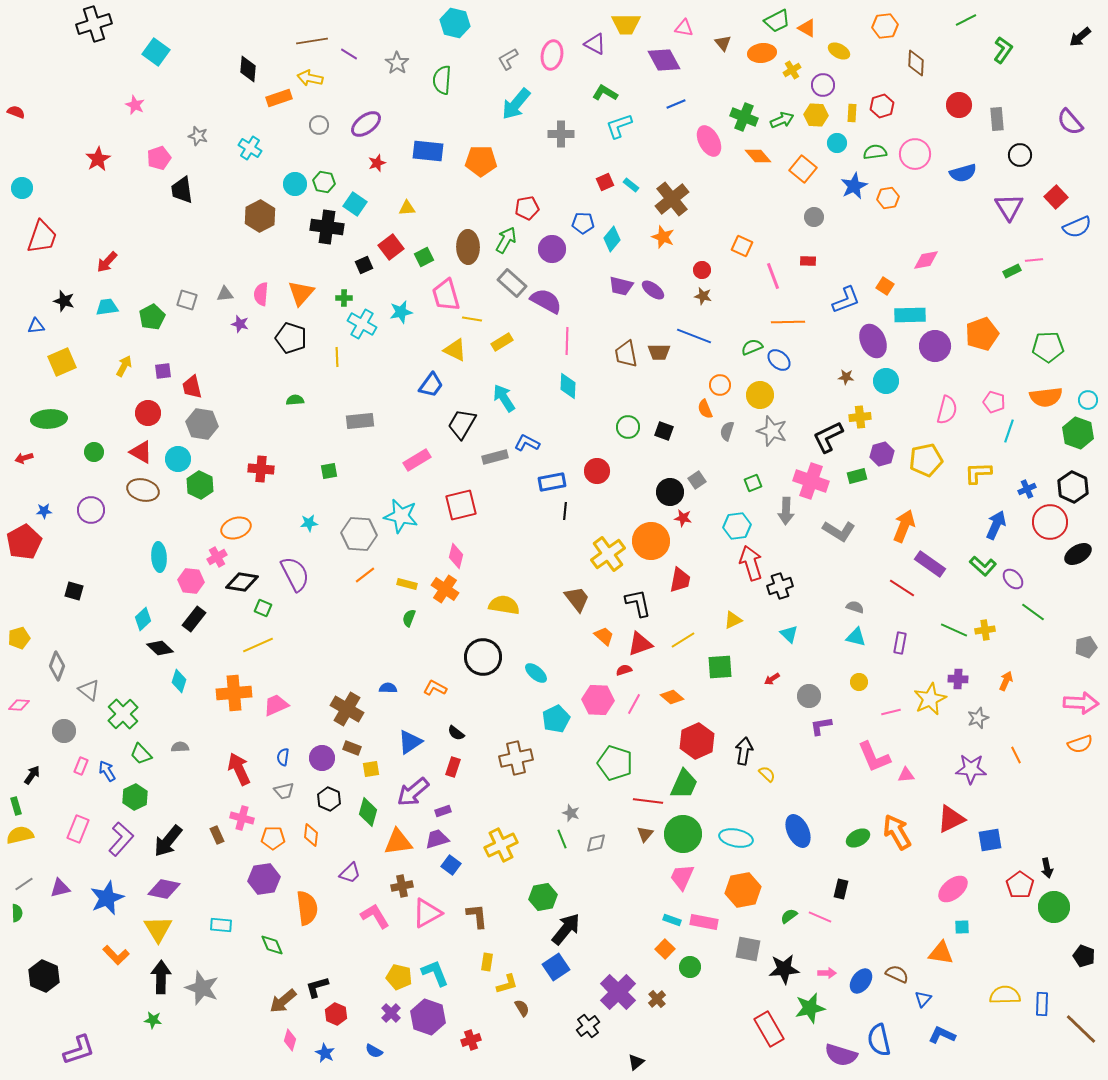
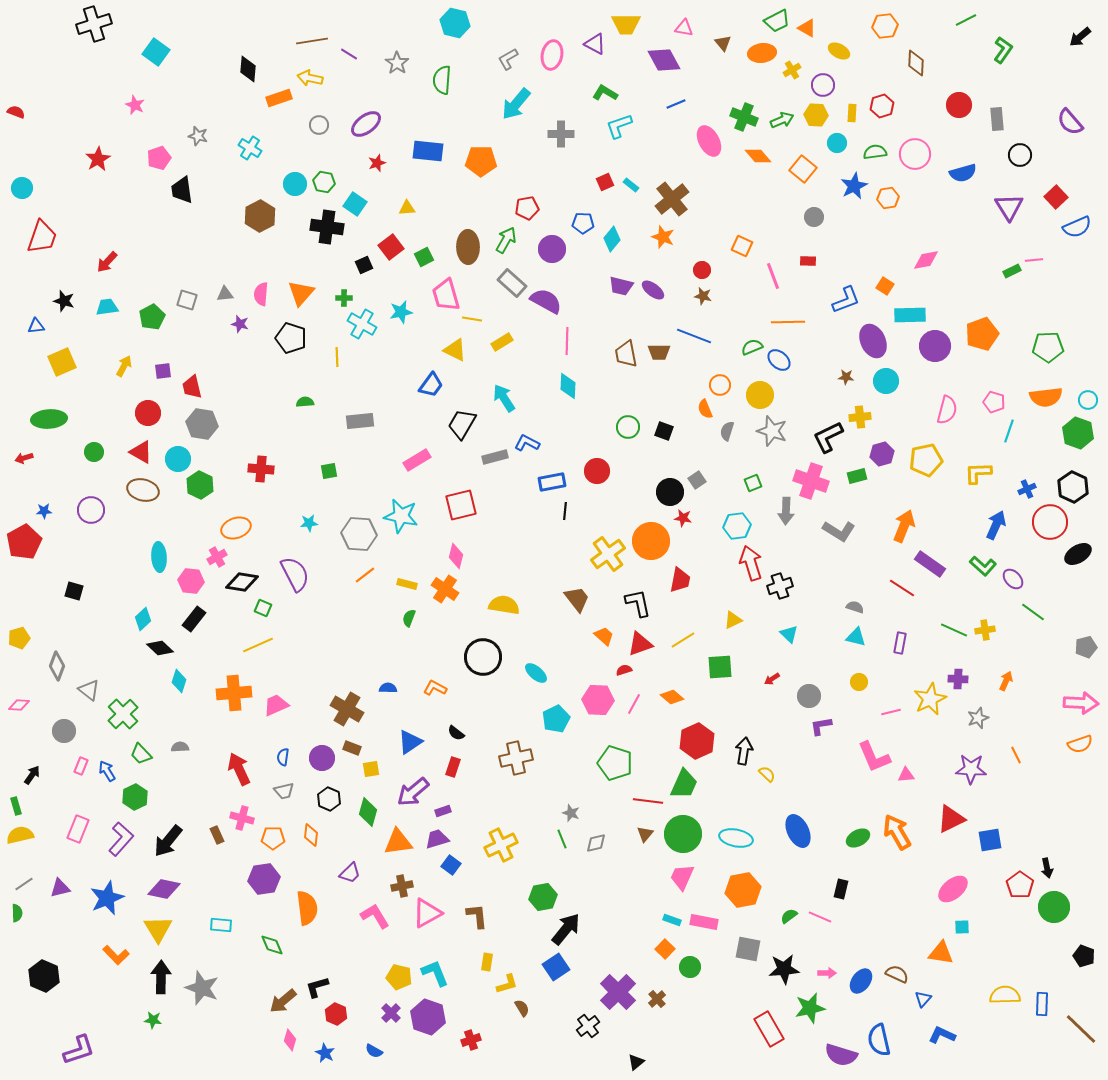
green semicircle at (295, 400): moved 10 px right, 2 px down
